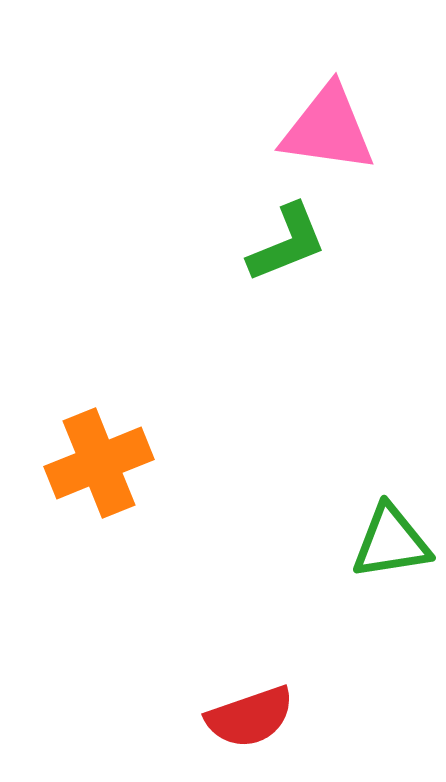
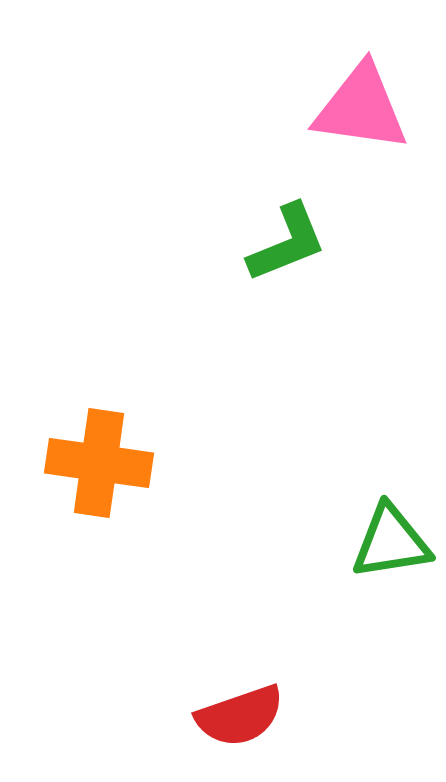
pink triangle: moved 33 px right, 21 px up
orange cross: rotated 30 degrees clockwise
red semicircle: moved 10 px left, 1 px up
